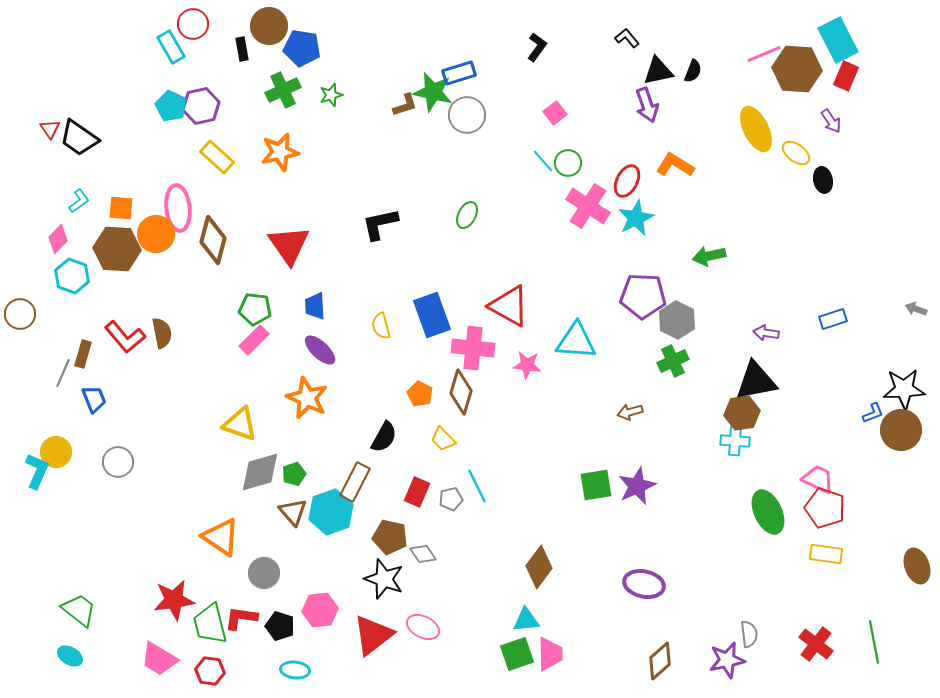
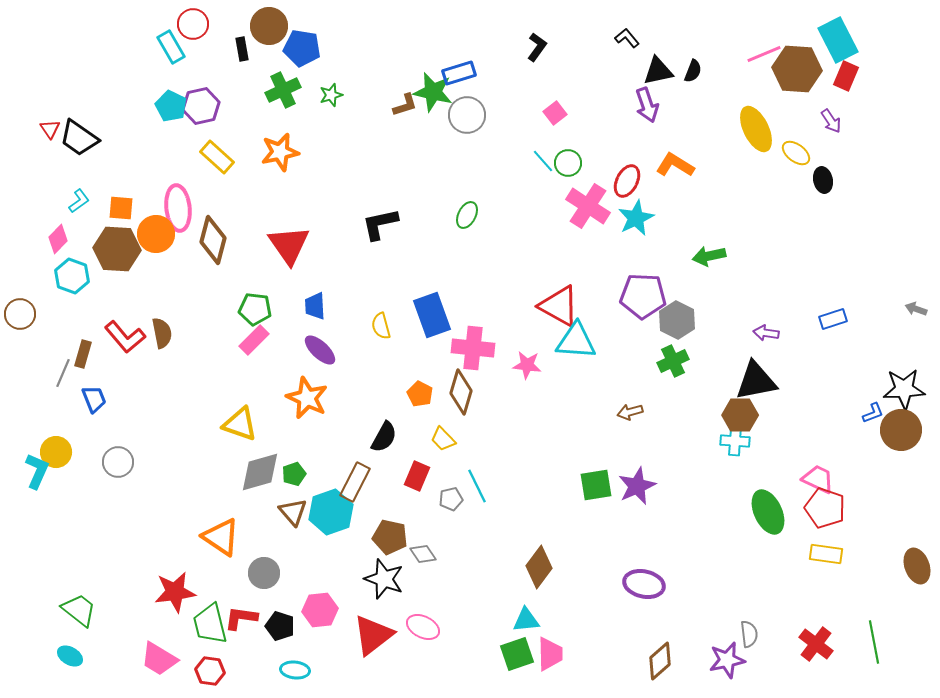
red triangle at (509, 306): moved 50 px right
brown hexagon at (742, 413): moved 2 px left, 2 px down; rotated 8 degrees clockwise
red rectangle at (417, 492): moved 16 px up
red star at (174, 600): moved 1 px right, 8 px up
